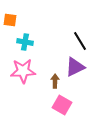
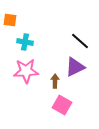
black line: rotated 18 degrees counterclockwise
pink star: moved 3 px right
